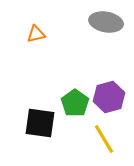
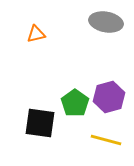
yellow line: moved 2 px right, 1 px down; rotated 44 degrees counterclockwise
